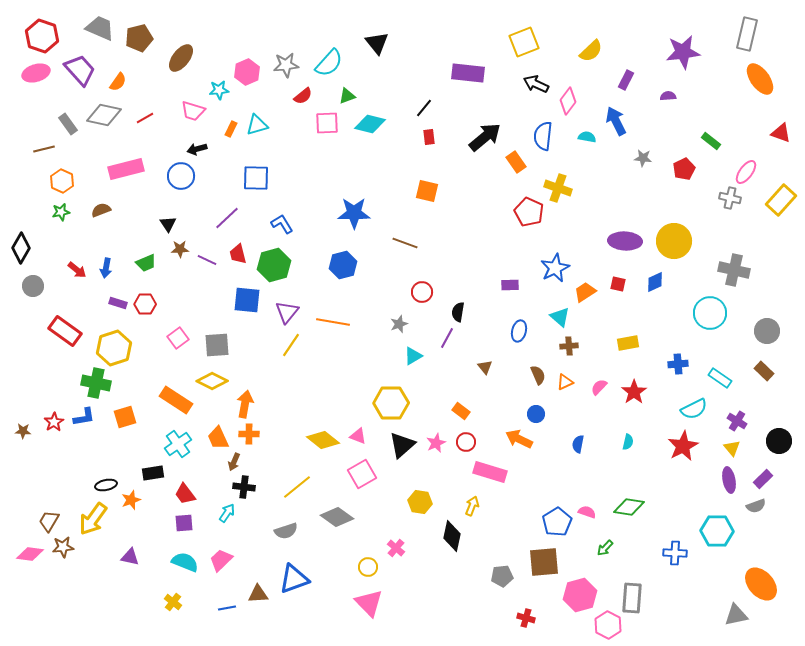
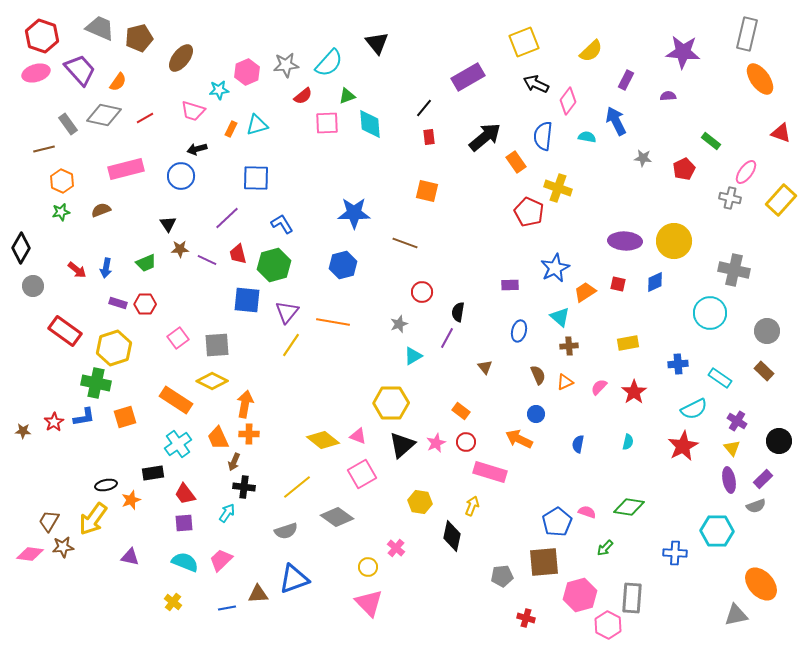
purple star at (683, 52): rotated 12 degrees clockwise
purple rectangle at (468, 73): moved 4 px down; rotated 36 degrees counterclockwise
cyan diamond at (370, 124): rotated 72 degrees clockwise
